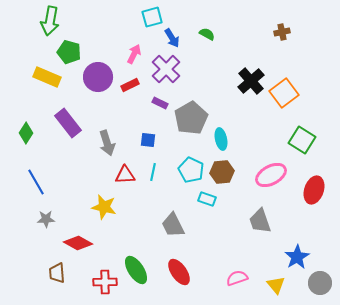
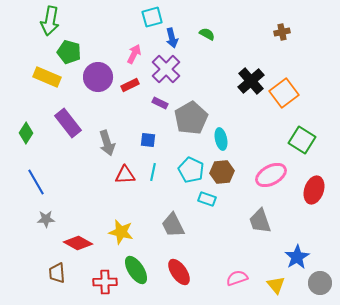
blue arrow at (172, 38): rotated 18 degrees clockwise
yellow star at (104, 207): moved 17 px right, 25 px down
